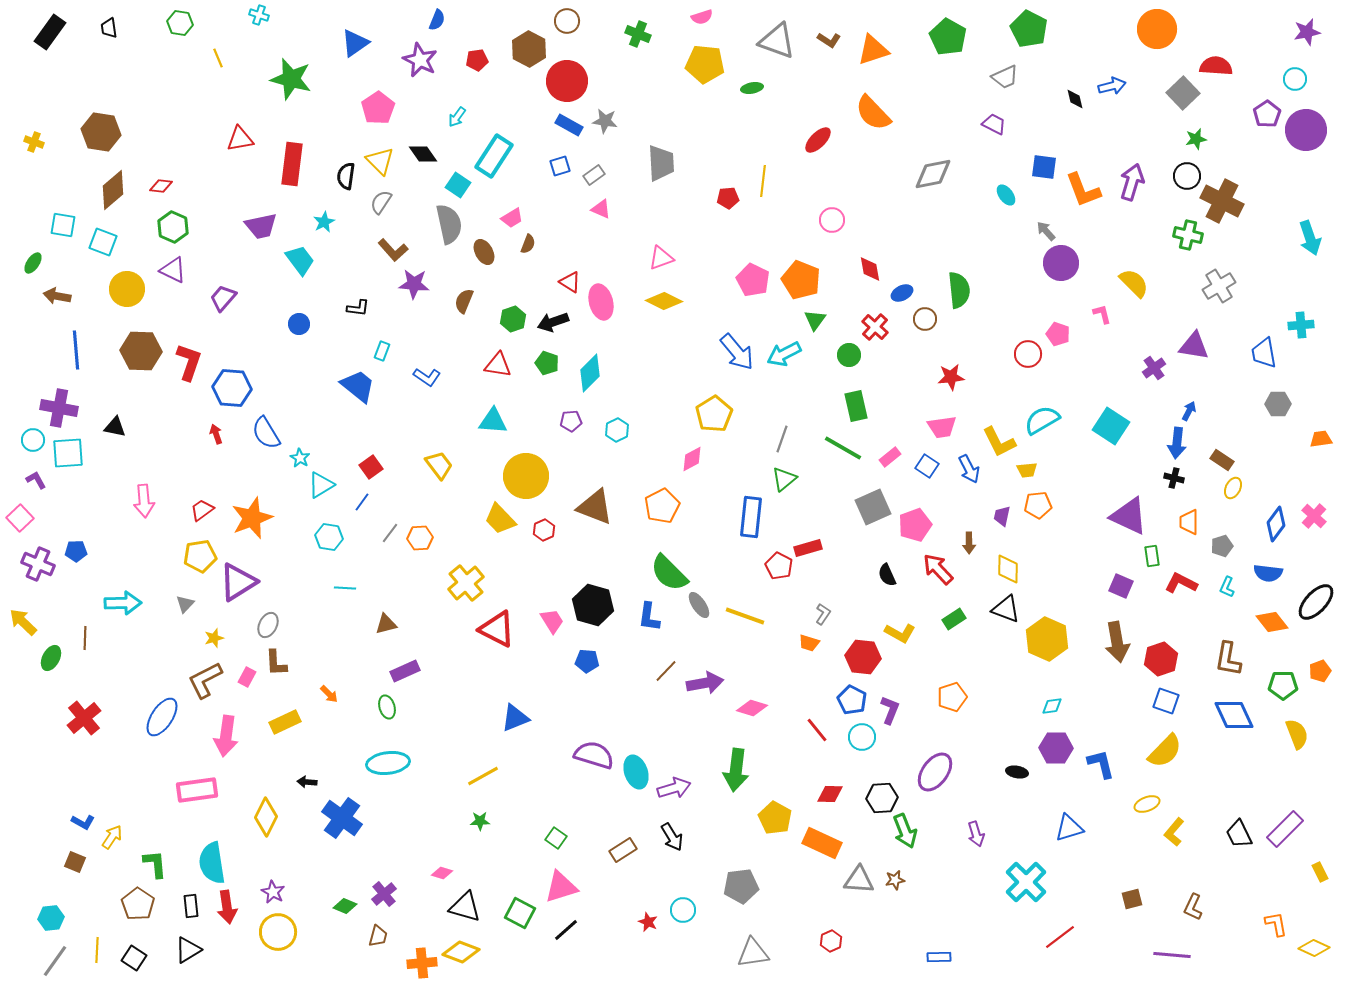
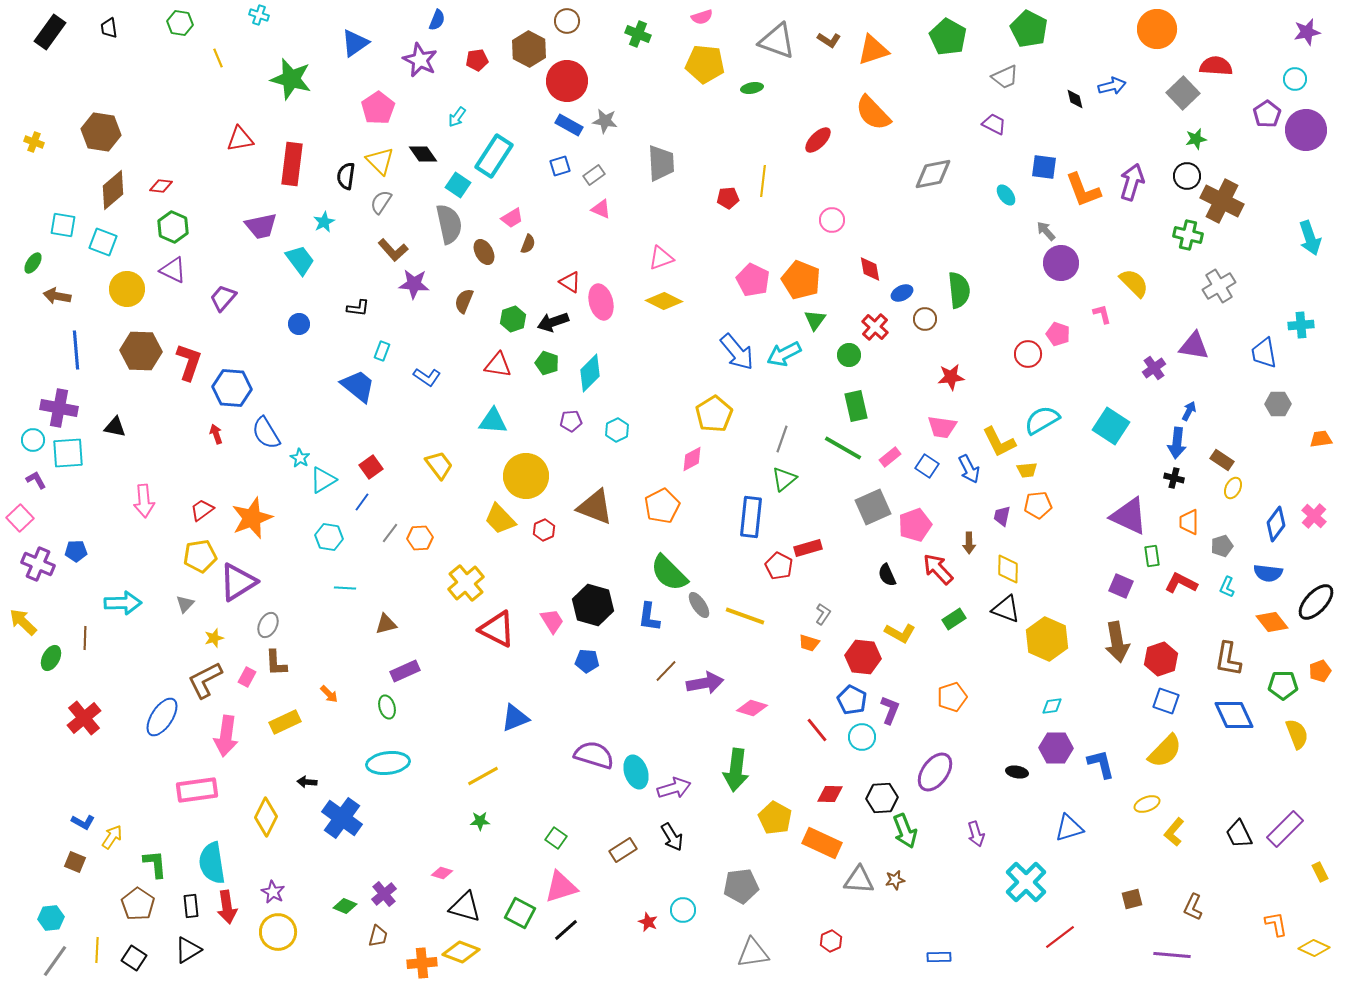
pink trapezoid at (942, 427): rotated 16 degrees clockwise
cyan triangle at (321, 485): moved 2 px right, 5 px up
